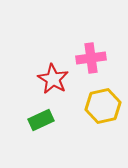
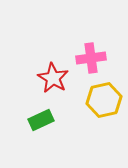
red star: moved 1 px up
yellow hexagon: moved 1 px right, 6 px up
